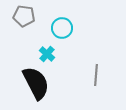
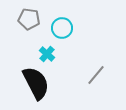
gray pentagon: moved 5 px right, 3 px down
gray line: rotated 35 degrees clockwise
